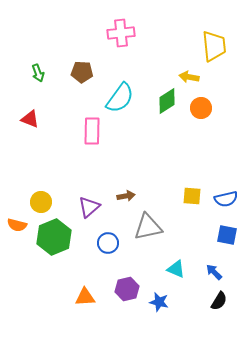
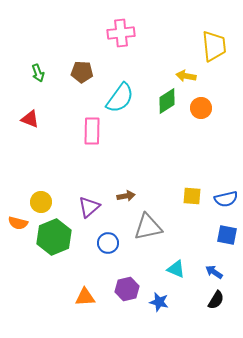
yellow arrow: moved 3 px left, 1 px up
orange semicircle: moved 1 px right, 2 px up
blue arrow: rotated 12 degrees counterclockwise
black semicircle: moved 3 px left, 1 px up
